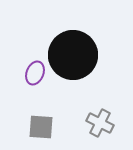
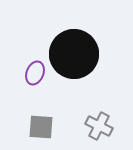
black circle: moved 1 px right, 1 px up
gray cross: moved 1 px left, 3 px down
